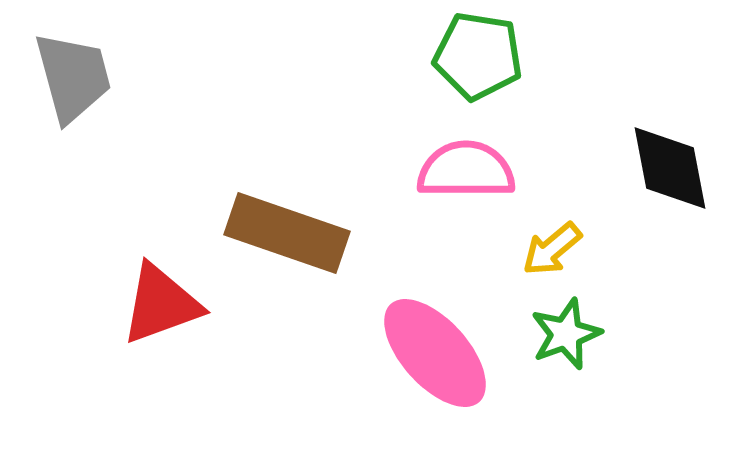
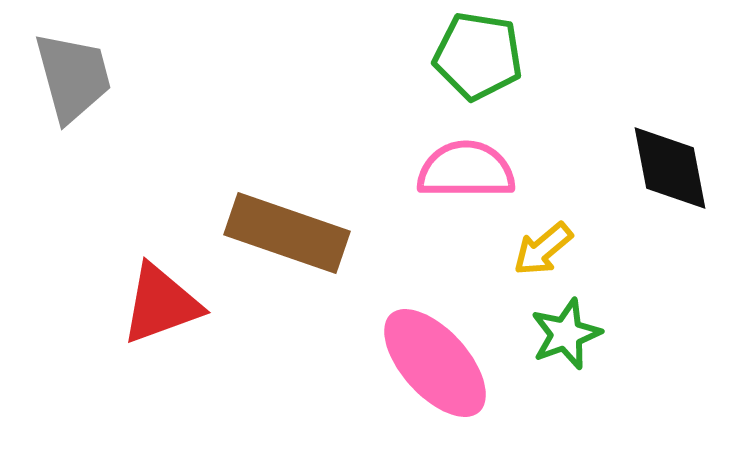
yellow arrow: moved 9 px left
pink ellipse: moved 10 px down
